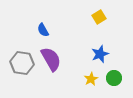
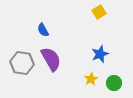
yellow square: moved 5 px up
green circle: moved 5 px down
